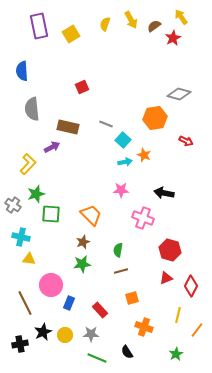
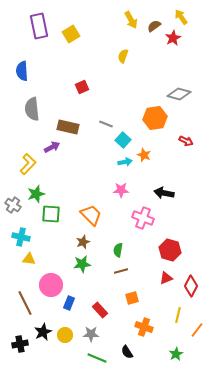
yellow semicircle at (105, 24): moved 18 px right, 32 px down
